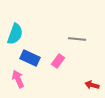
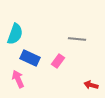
red arrow: moved 1 px left
